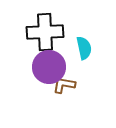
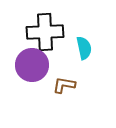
purple circle: moved 17 px left, 2 px up
